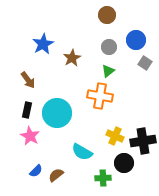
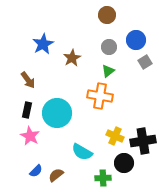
gray square: moved 1 px up; rotated 24 degrees clockwise
